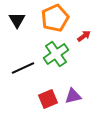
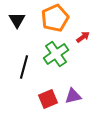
red arrow: moved 1 px left, 1 px down
black line: moved 1 px right, 1 px up; rotated 50 degrees counterclockwise
